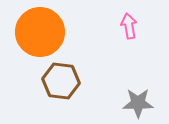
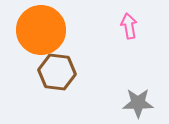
orange circle: moved 1 px right, 2 px up
brown hexagon: moved 4 px left, 9 px up
